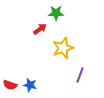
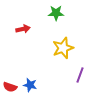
red arrow: moved 17 px left; rotated 24 degrees clockwise
red semicircle: moved 2 px down
